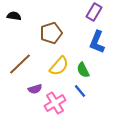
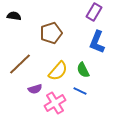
yellow semicircle: moved 1 px left, 5 px down
blue line: rotated 24 degrees counterclockwise
